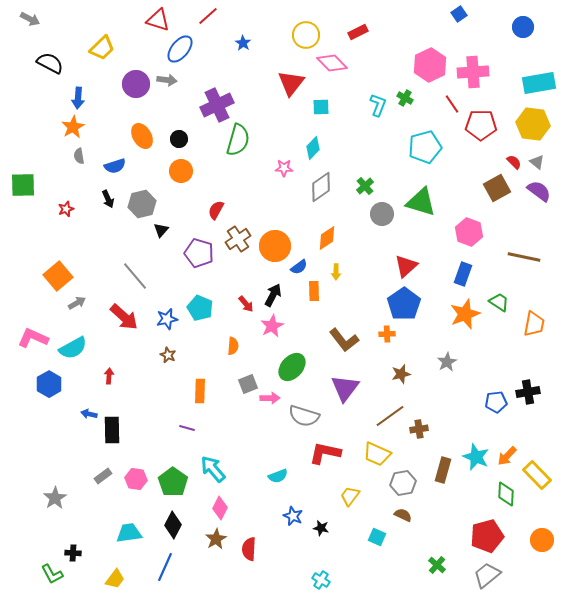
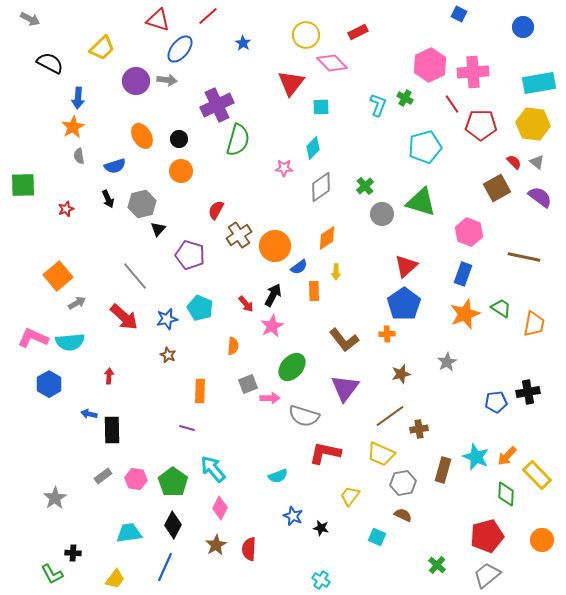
blue square at (459, 14): rotated 28 degrees counterclockwise
purple circle at (136, 84): moved 3 px up
purple semicircle at (539, 191): moved 1 px right, 6 px down
black triangle at (161, 230): moved 3 px left, 1 px up
brown cross at (238, 239): moved 1 px right, 4 px up
purple pentagon at (199, 253): moved 9 px left, 2 px down
green trapezoid at (499, 302): moved 2 px right, 6 px down
cyan semicircle at (73, 348): moved 3 px left, 6 px up; rotated 24 degrees clockwise
yellow trapezoid at (377, 454): moved 4 px right
brown star at (216, 539): moved 6 px down
